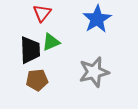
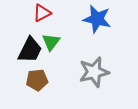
red triangle: rotated 24 degrees clockwise
blue star: rotated 28 degrees counterclockwise
green triangle: rotated 30 degrees counterclockwise
black trapezoid: rotated 28 degrees clockwise
